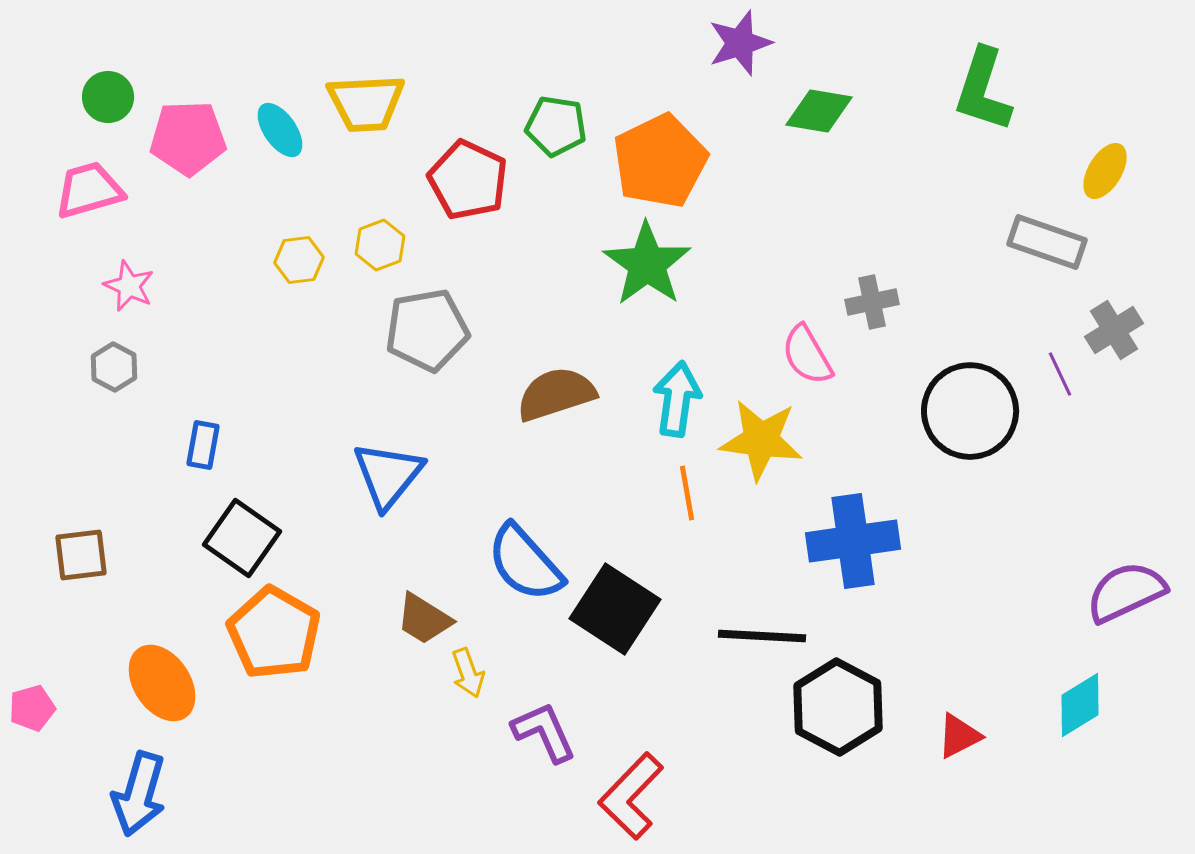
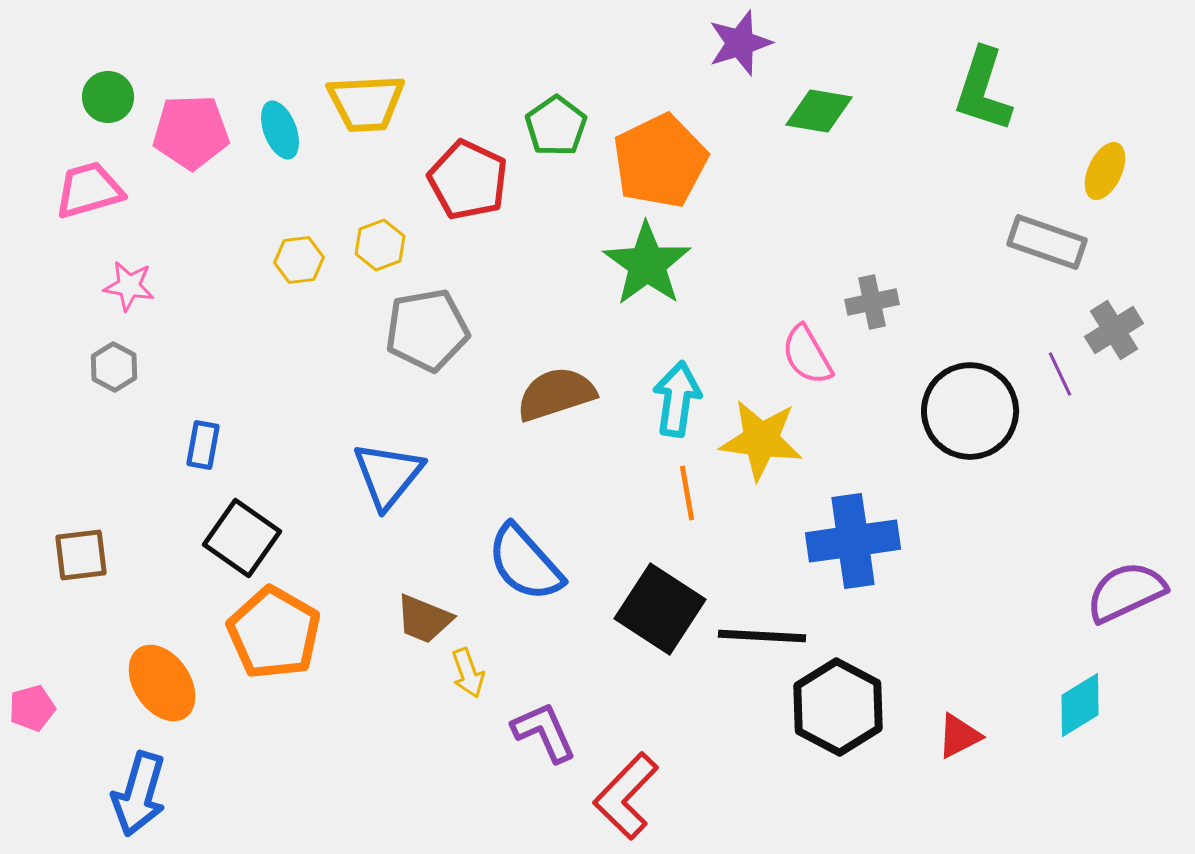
green pentagon at (556, 126): rotated 28 degrees clockwise
cyan ellipse at (280, 130): rotated 14 degrees clockwise
pink pentagon at (188, 138): moved 3 px right, 6 px up
yellow ellipse at (1105, 171): rotated 6 degrees counterclockwise
pink star at (129, 286): rotated 15 degrees counterclockwise
black square at (615, 609): moved 45 px right
brown trapezoid at (424, 619): rotated 10 degrees counterclockwise
red L-shape at (631, 796): moved 5 px left
